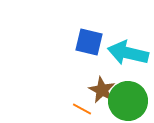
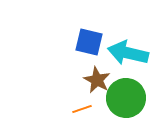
brown star: moved 5 px left, 10 px up
green circle: moved 2 px left, 3 px up
orange line: rotated 48 degrees counterclockwise
